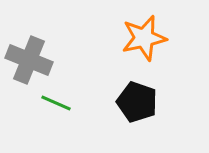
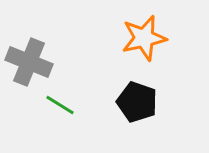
gray cross: moved 2 px down
green line: moved 4 px right, 2 px down; rotated 8 degrees clockwise
